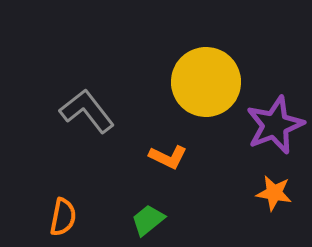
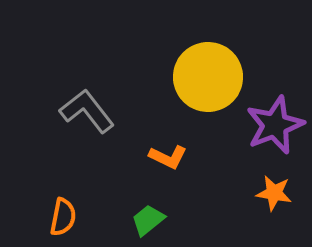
yellow circle: moved 2 px right, 5 px up
